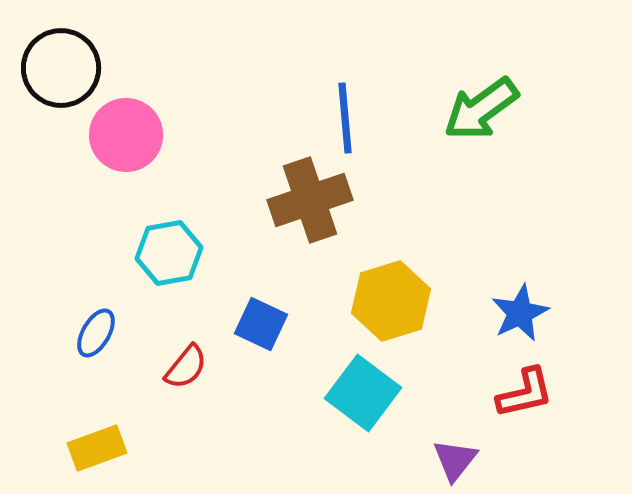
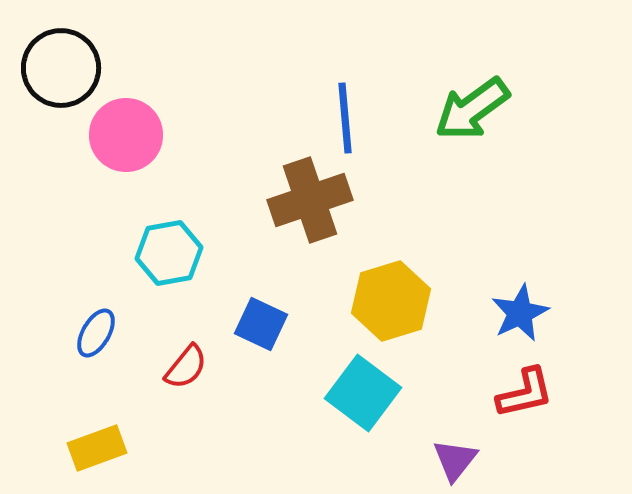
green arrow: moved 9 px left
